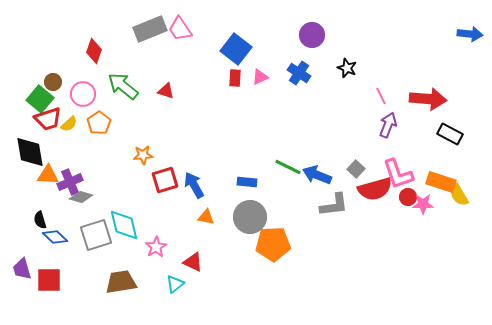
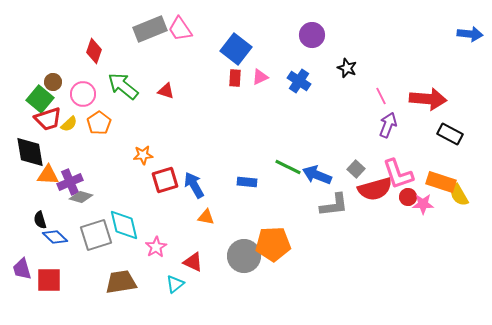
blue cross at (299, 73): moved 8 px down
gray circle at (250, 217): moved 6 px left, 39 px down
